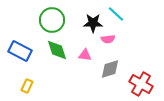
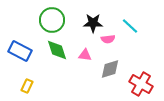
cyan line: moved 14 px right, 12 px down
